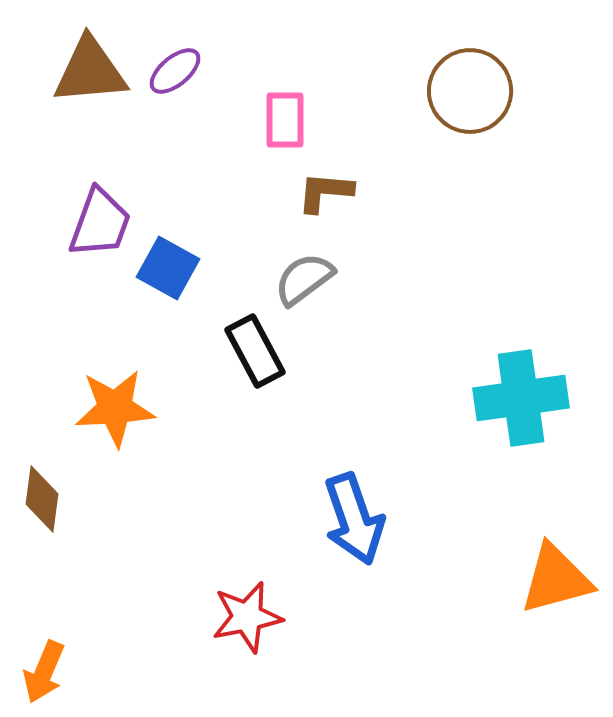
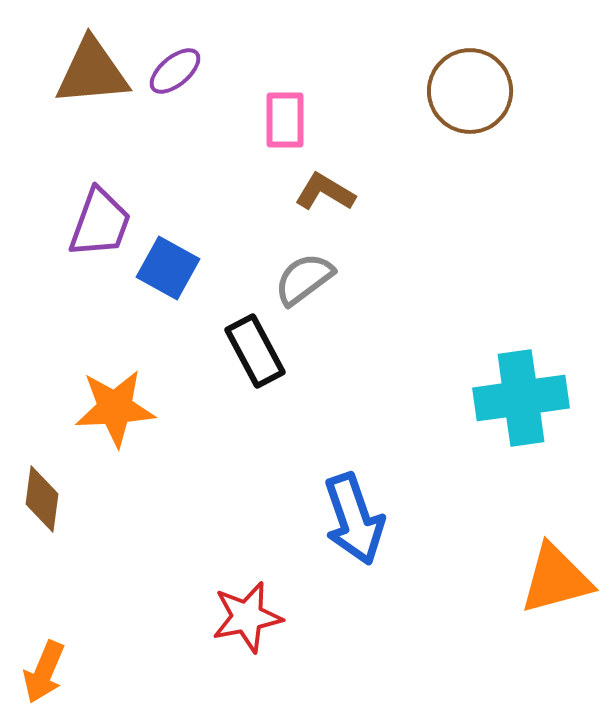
brown triangle: moved 2 px right, 1 px down
brown L-shape: rotated 26 degrees clockwise
